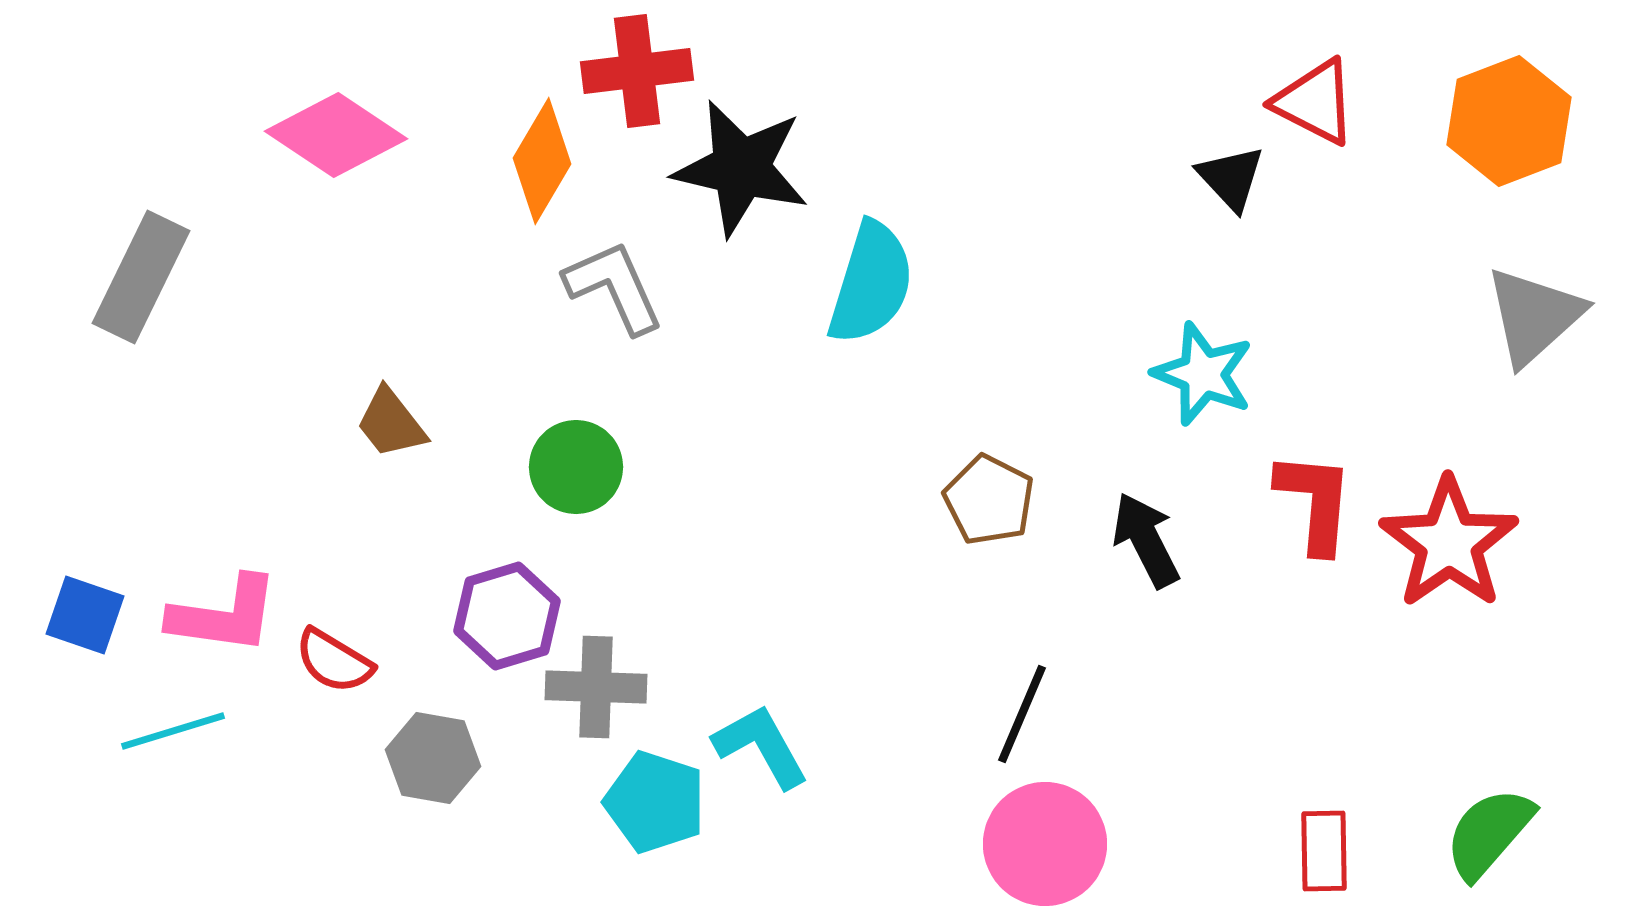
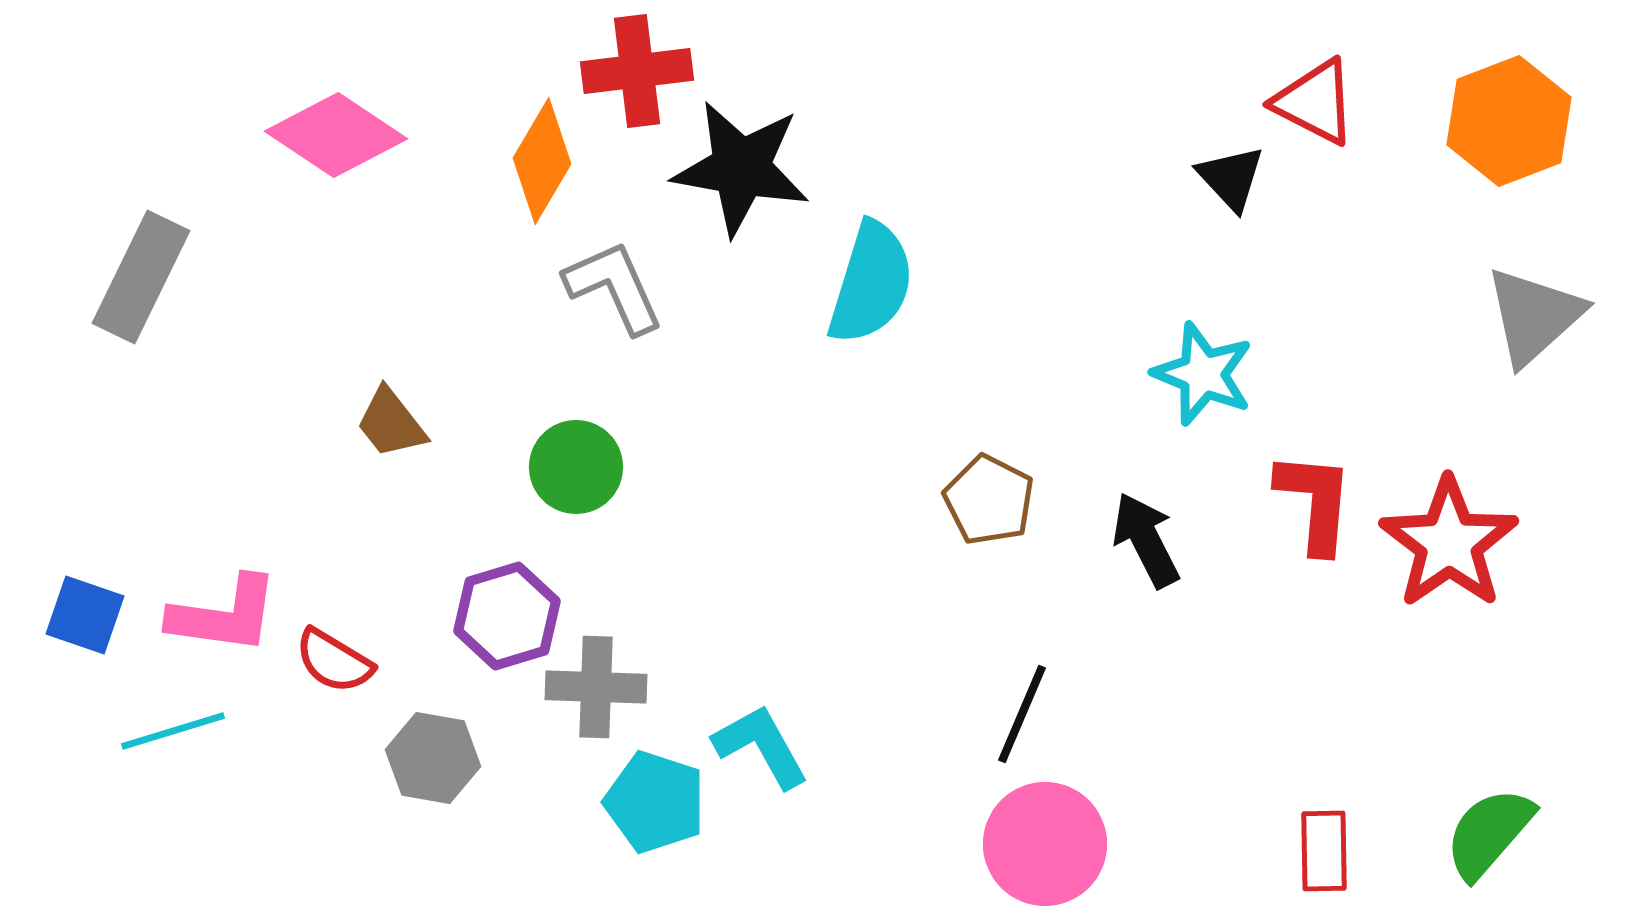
black star: rotated 3 degrees counterclockwise
